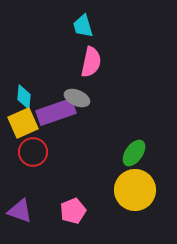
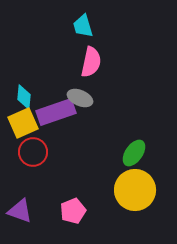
gray ellipse: moved 3 px right
